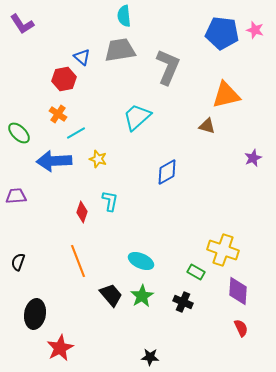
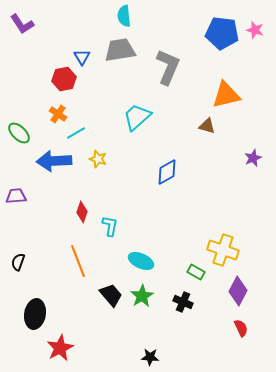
blue triangle: rotated 18 degrees clockwise
cyan L-shape: moved 25 px down
purple diamond: rotated 24 degrees clockwise
